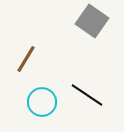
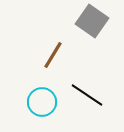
brown line: moved 27 px right, 4 px up
